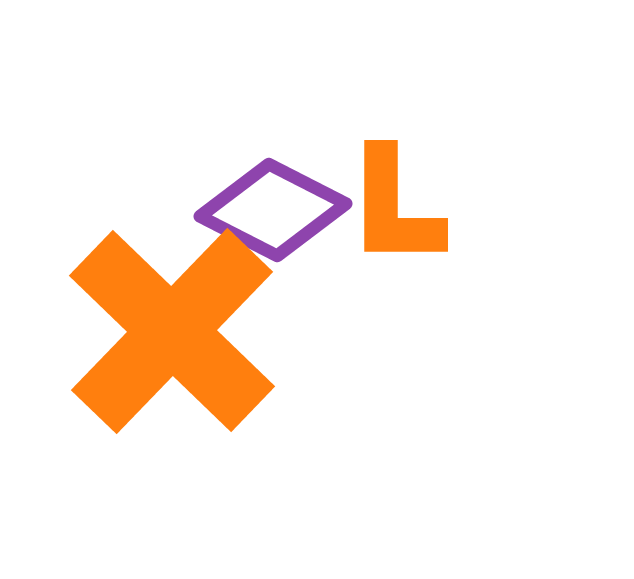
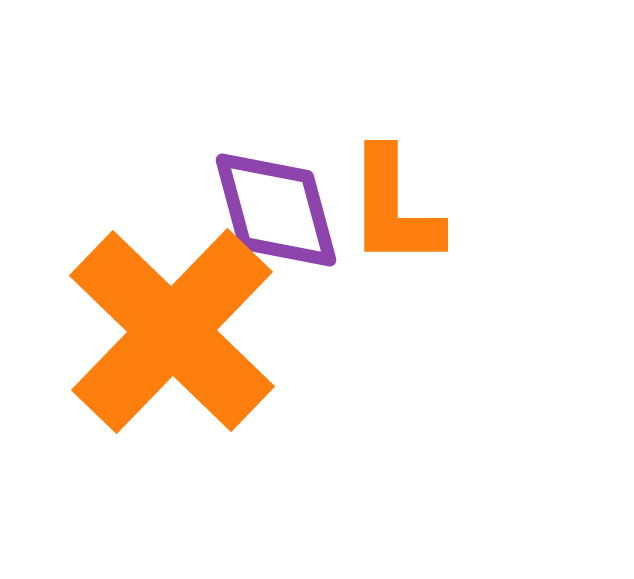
purple diamond: moved 3 px right; rotated 48 degrees clockwise
